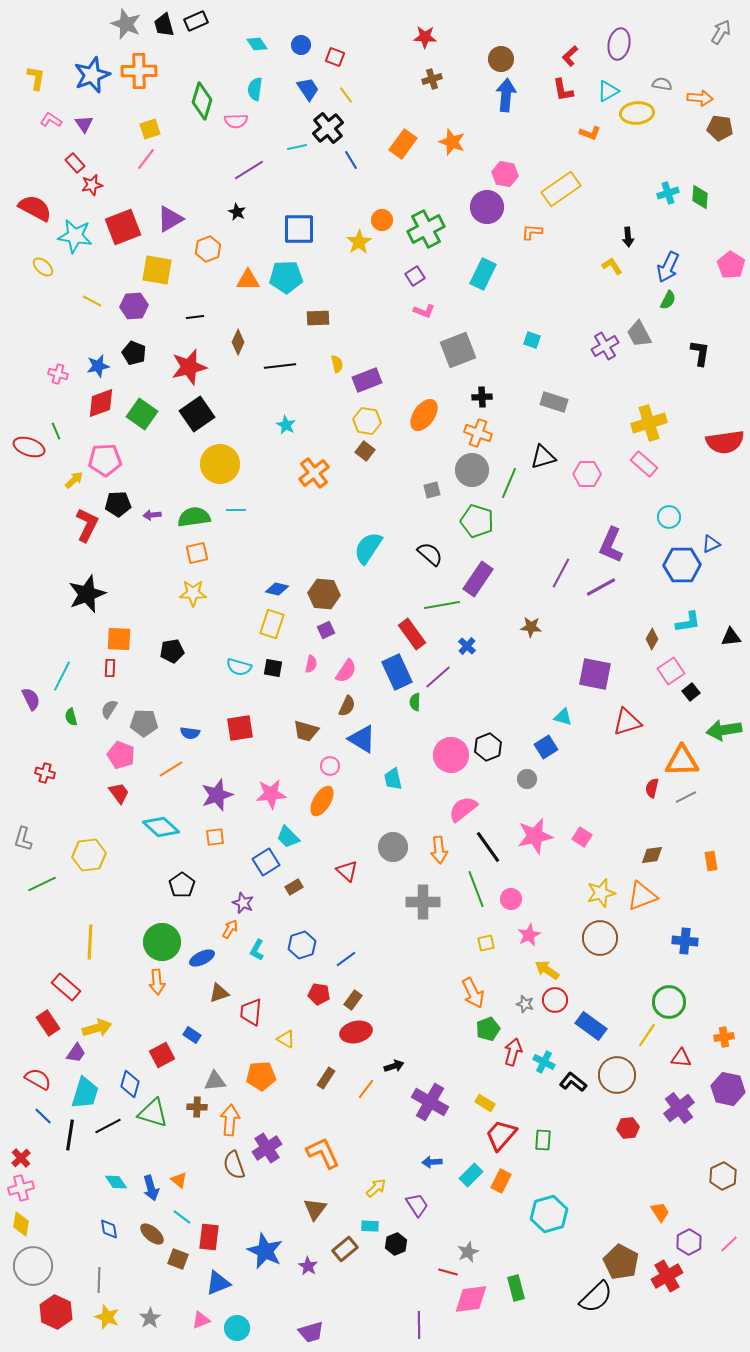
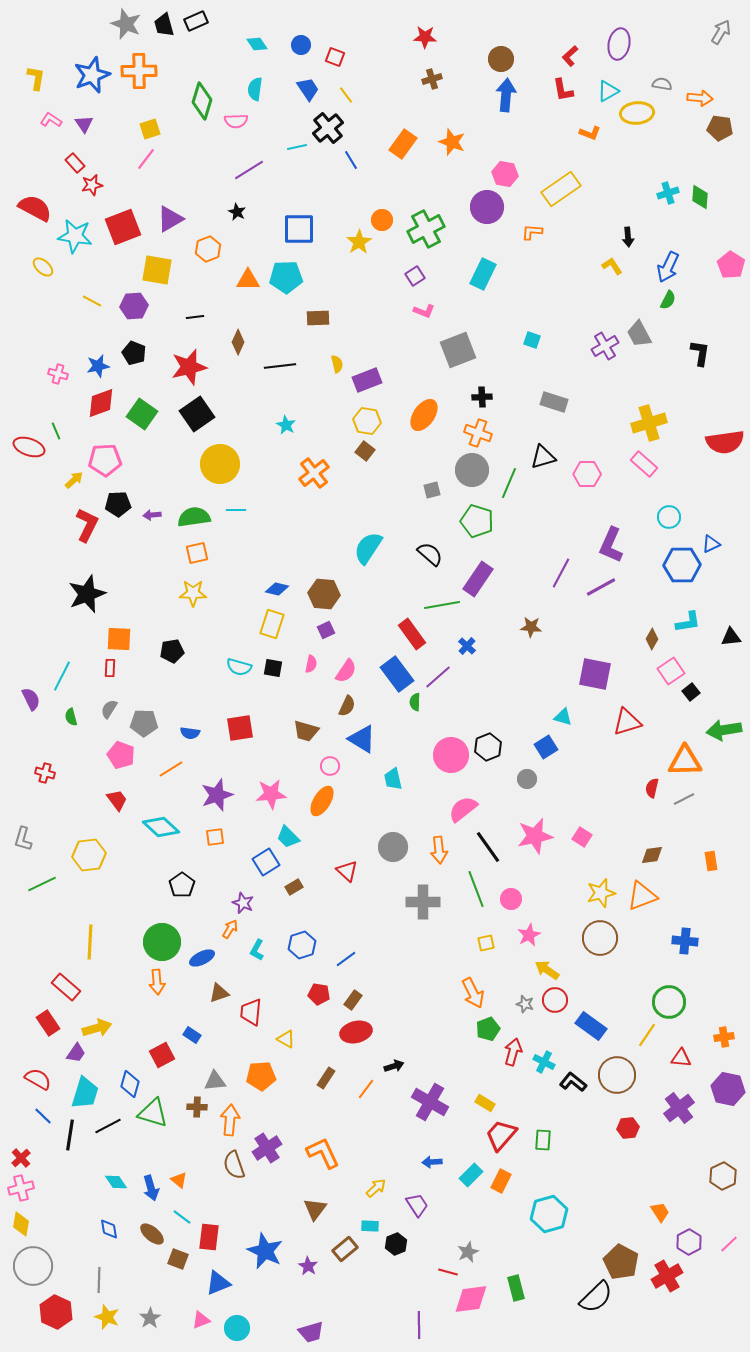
blue rectangle at (397, 672): moved 2 px down; rotated 12 degrees counterclockwise
orange triangle at (682, 761): moved 3 px right
red trapezoid at (119, 793): moved 2 px left, 7 px down
gray line at (686, 797): moved 2 px left, 2 px down
